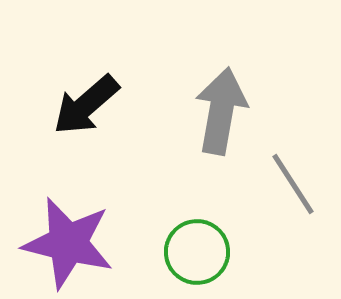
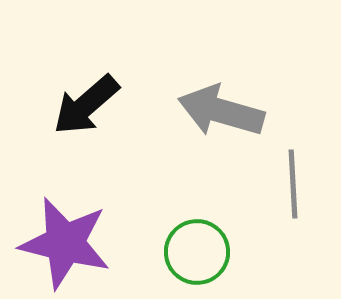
gray arrow: rotated 84 degrees counterclockwise
gray line: rotated 30 degrees clockwise
purple star: moved 3 px left
